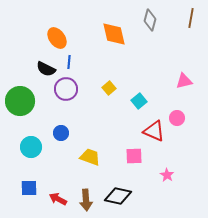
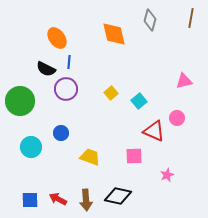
yellow square: moved 2 px right, 5 px down
pink star: rotated 16 degrees clockwise
blue square: moved 1 px right, 12 px down
